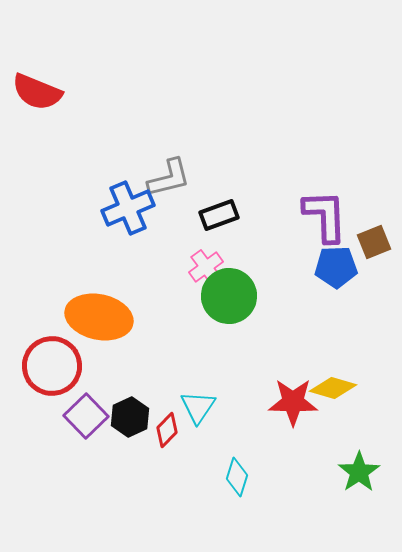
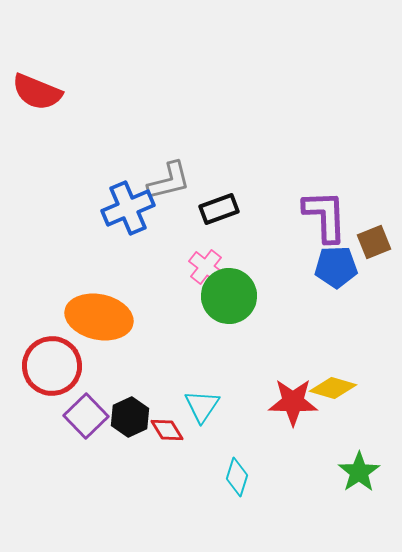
gray L-shape: moved 3 px down
black rectangle: moved 6 px up
pink cross: rotated 16 degrees counterclockwise
cyan triangle: moved 4 px right, 1 px up
red diamond: rotated 76 degrees counterclockwise
